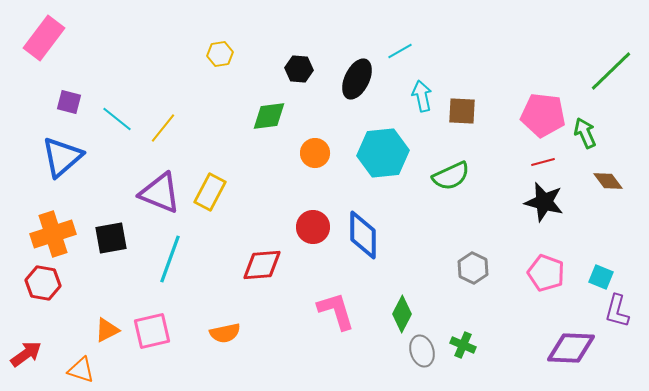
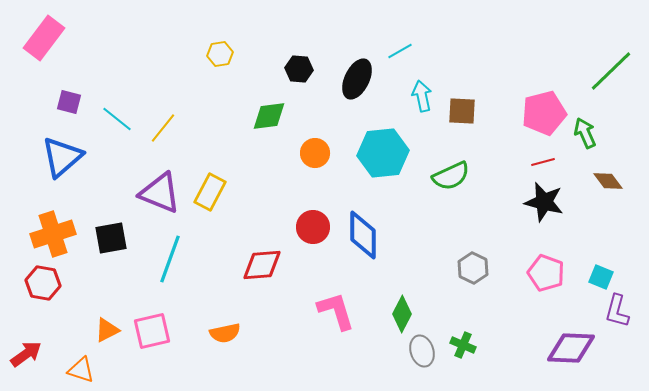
pink pentagon at (543, 115): moved 1 px right, 2 px up; rotated 21 degrees counterclockwise
